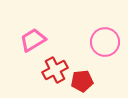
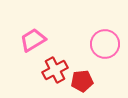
pink circle: moved 2 px down
